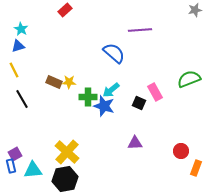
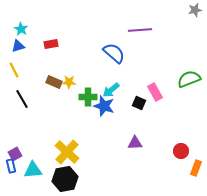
red rectangle: moved 14 px left, 34 px down; rotated 32 degrees clockwise
